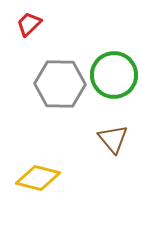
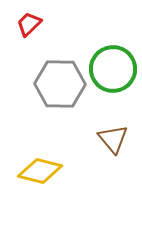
green circle: moved 1 px left, 6 px up
yellow diamond: moved 2 px right, 7 px up
